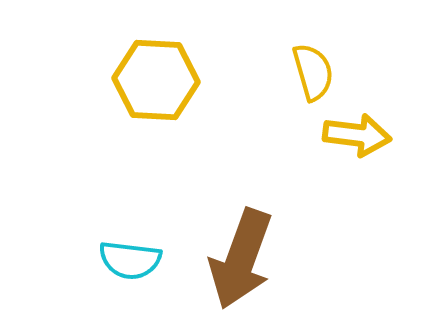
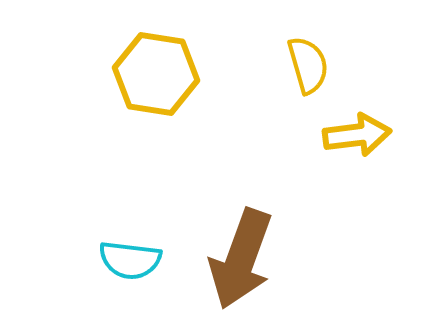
yellow semicircle: moved 5 px left, 7 px up
yellow hexagon: moved 6 px up; rotated 6 degrees clockwise
yellow arrow: rotated 14 degrees counterclockwise
